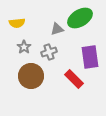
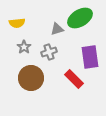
brown circle: moved 2 px down
